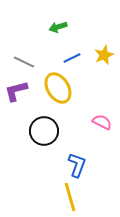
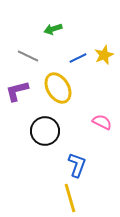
green arrow: moved 5 px left, 2 px down
blue line: moved 6 px right
gray line: moved 4 px right, 6 px up
purple L-shape: moved 1 px right
black circle: moved 1 px right
yellow line: moved 1 px down
